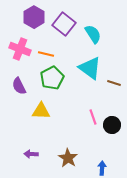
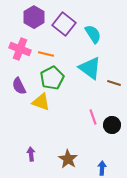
yellow triangle: moved 9 px up; rotated 18 degrees clockwise
purple arrow: rotated 80 degrees clockwise
brown star: moved 1 px down
